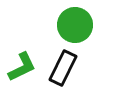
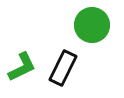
green circle: moved 17 px right
